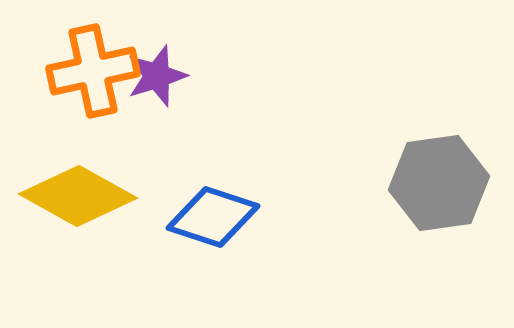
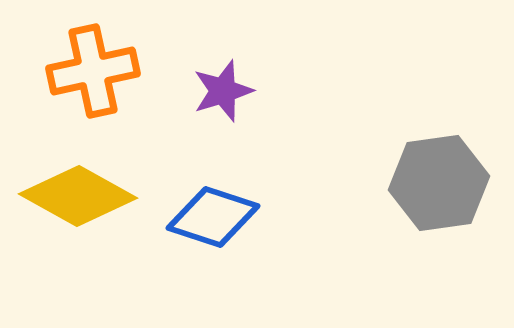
purple star: moved 66 px right, 15 px down
